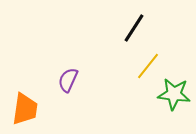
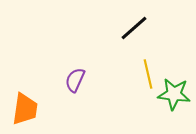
black line: rotated 16 degrees clockwise
yellow line: moved 8 px down; rotated 52 degrees counterclockwise
purple semicircle: moved 7 px right
